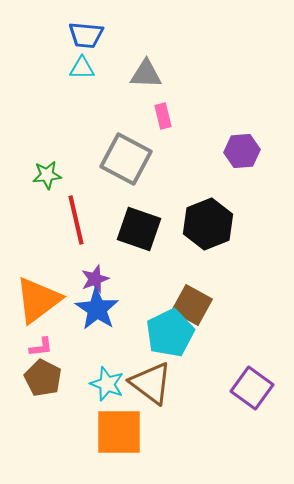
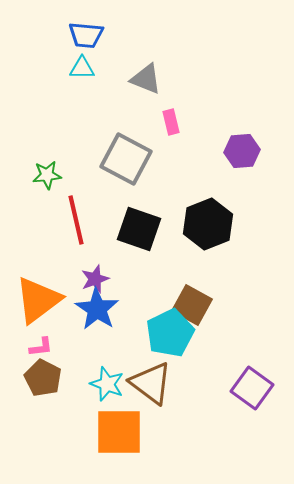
gray triangle: moved 5 px down; rotated 20 degrees clockwise
pink rectangle: moved 8 px right, 6 px down
